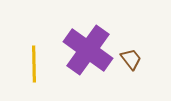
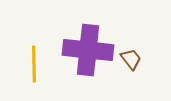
purple cross: rotated 30 degrees counterclockwise
